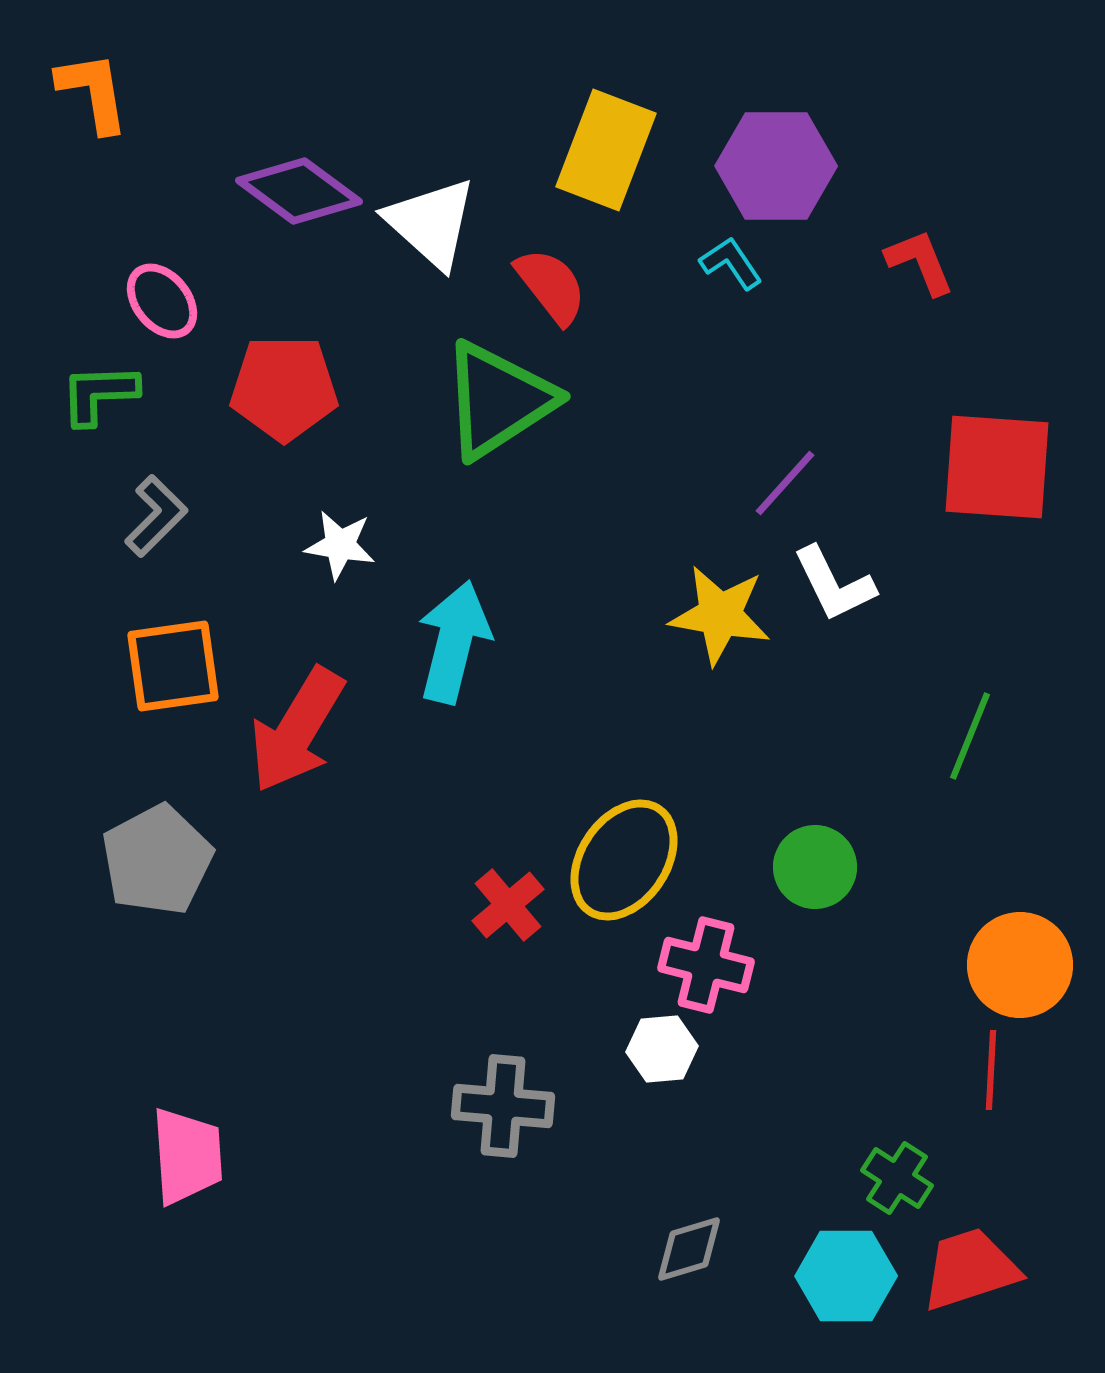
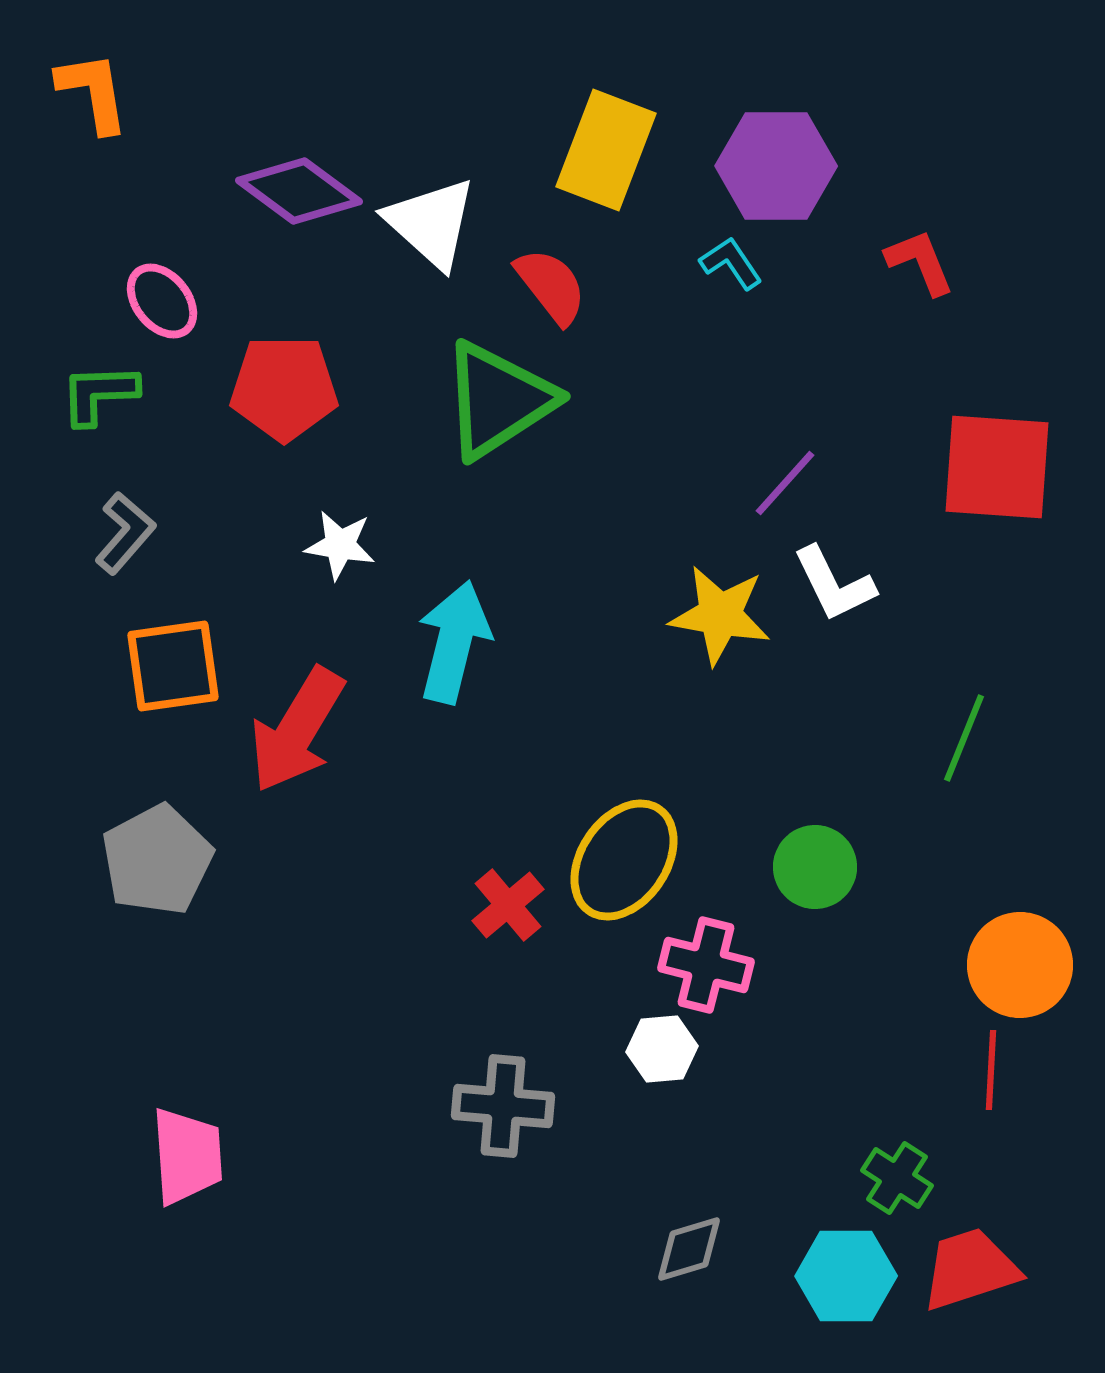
gray L-shape: moved 31 px left, 17 px down; rotated 4 degrees counterclockwise
green line: moved 6 px left, 2 px down
